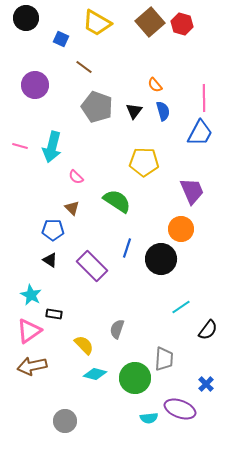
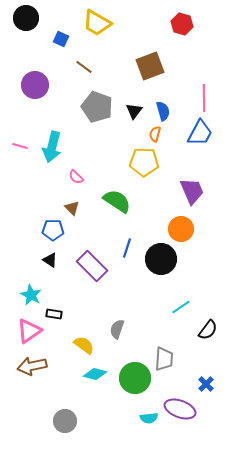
brown square at (150, 22): moved 44 px down; rotated 20 degrees clockwise
orange semicircle at (155, 85): moved 49 px down; rotated 56 degrees clockwise
yellow semicircle at (84, 345): rotated 10 degrees counterclockwise
